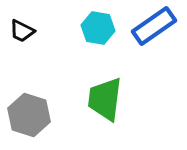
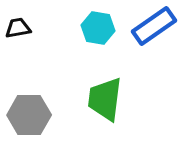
black trapezoid: moved 4 px left, 3 px up; rotated 144 degrees clockwise
gray hexagon: rotated 18 degrees counterclockwise
